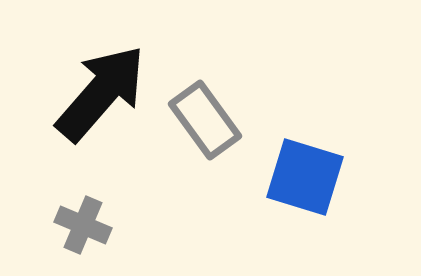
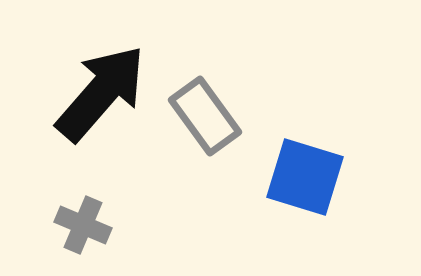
gray rectangle: moved 4 px up
